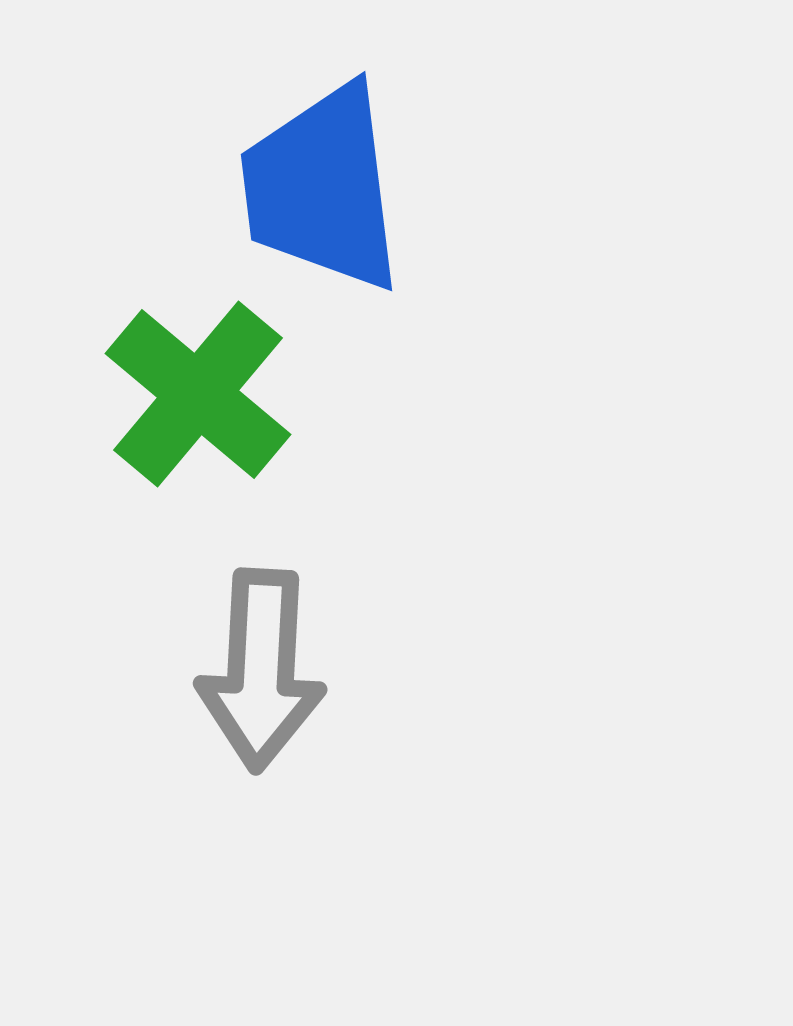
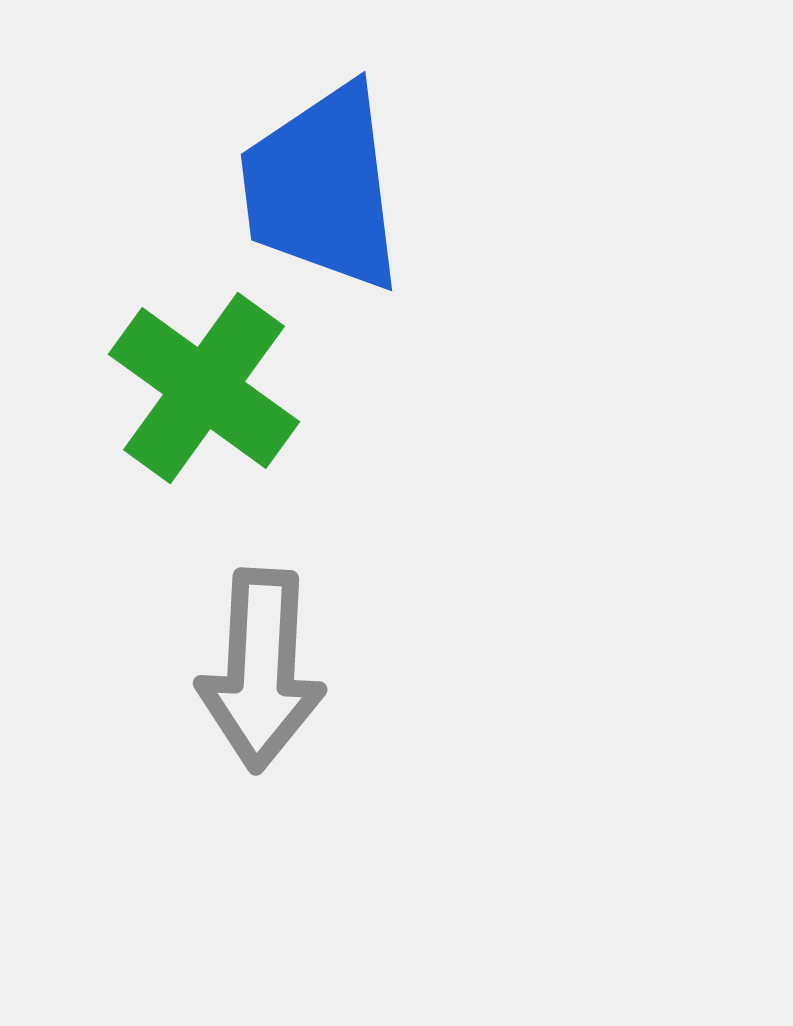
green cross: moved 6 px right, 6 px up; rotated 4 degrees counterclockwise
